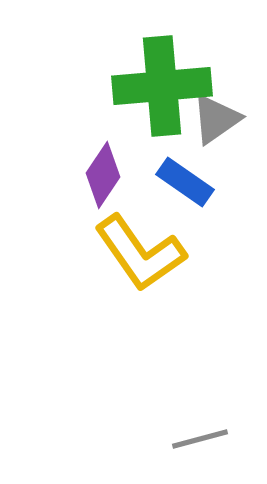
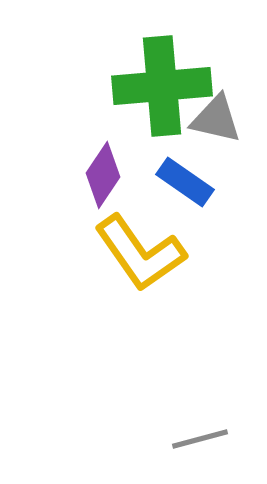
gray triangle: rotated 48 degrees clockwise
